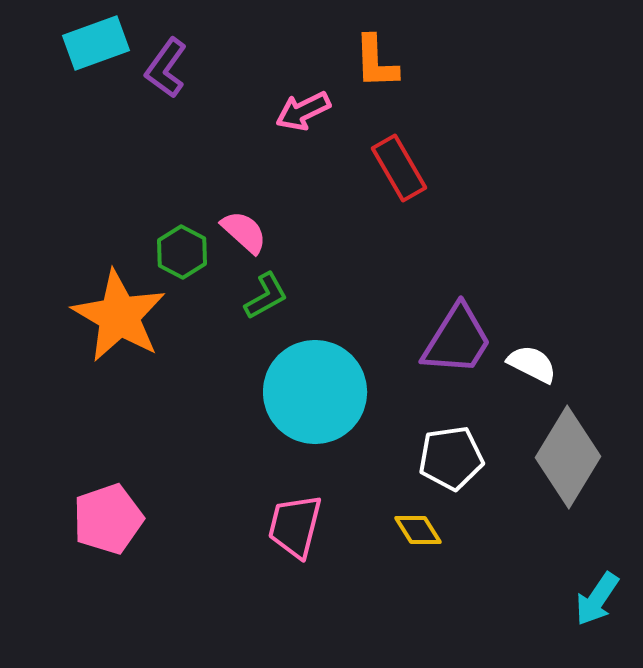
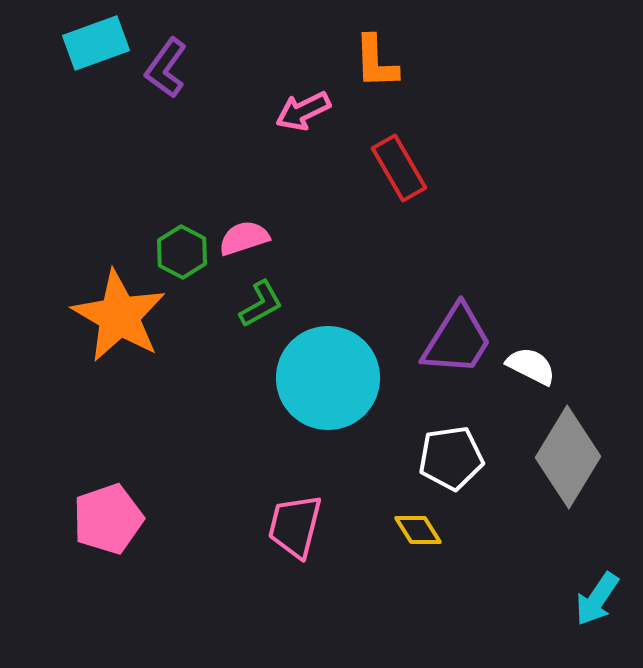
pink semicircle: moved 6 px down; rotated 60 degrees counterclockwise
green L-shape: moved 5 px left, 8 px down
white semicircle: moved 1 px left, 2 px down
cyan circle: moved 13 px right, 14 px up
